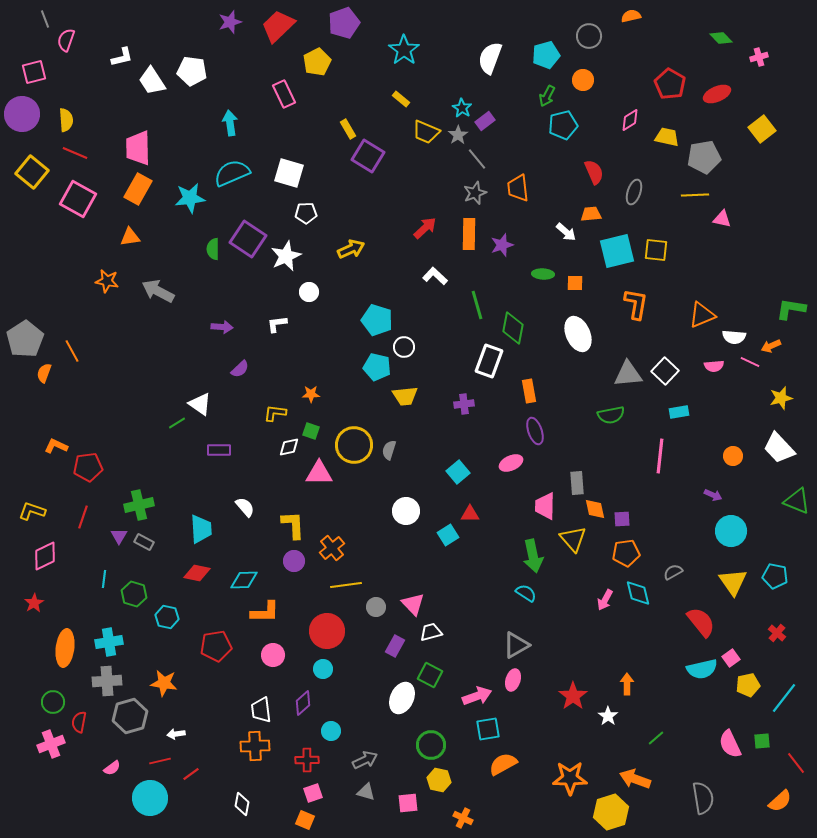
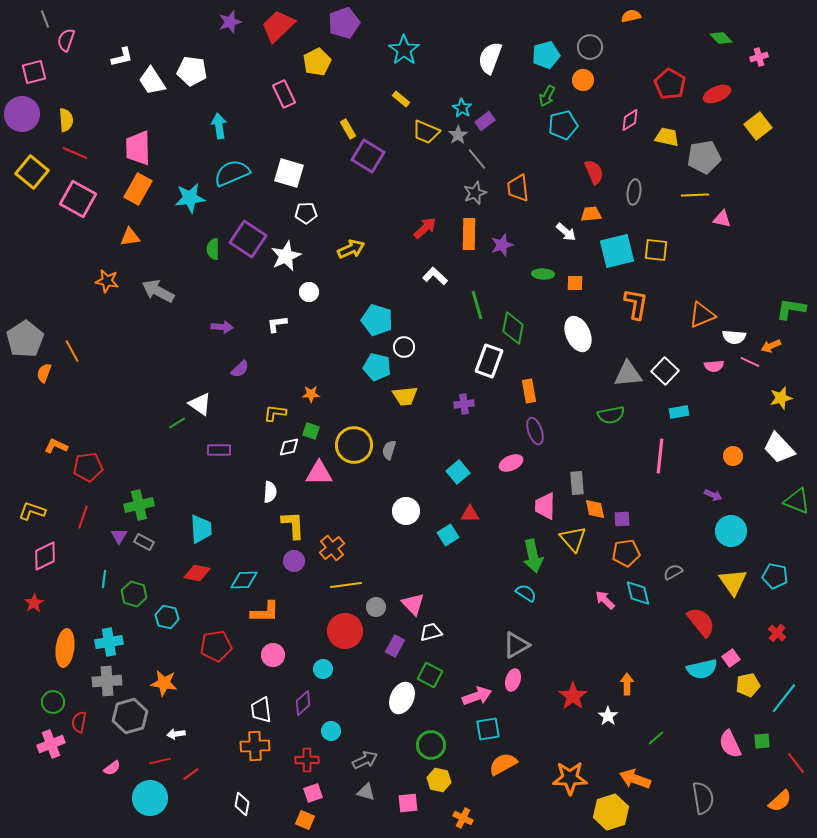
gray circle at (589, 36): moved 1 px right, 11 px down
cyan arrow at (230, 123): moved 11 px left, 3 px down
yellow square at (762, 129): moved 4 px left, 3 px up
gray ellipse at (634, 192): rotated 10 degrees counterclockwise
white semicircle at (245, 507): moved 25 px right, 15 px up; rotated 45 degrees clockwise
pink arrow at (605, 600): rotated 105 degrees clockwise
red circle at (327, 631): moved 18 px right
